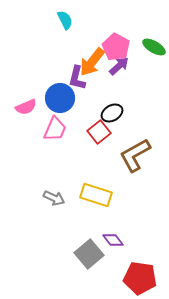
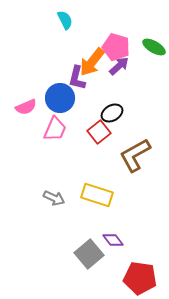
pink pentagon: rotated 12 degrees counterclockwise
yellow rectangle: moved 1 px right
